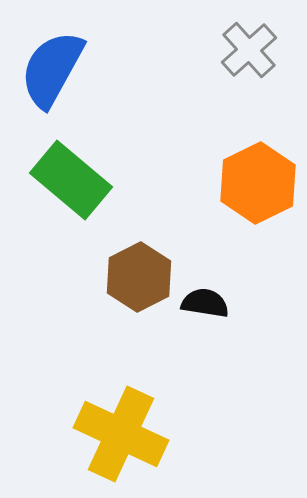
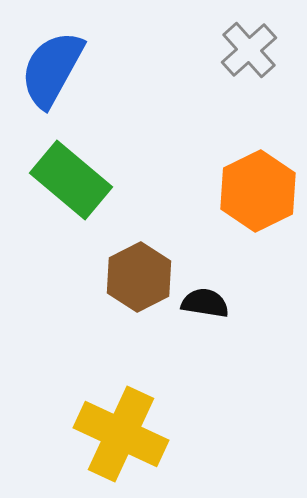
orange hexagon: moved 8 px down
